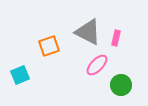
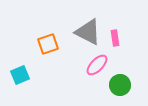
pink rectangle: moved 1 px left; rotated 21 degrees counterclockwise
orange square: moved 1 px left, 2 px up
green circle: moved 1 px left
